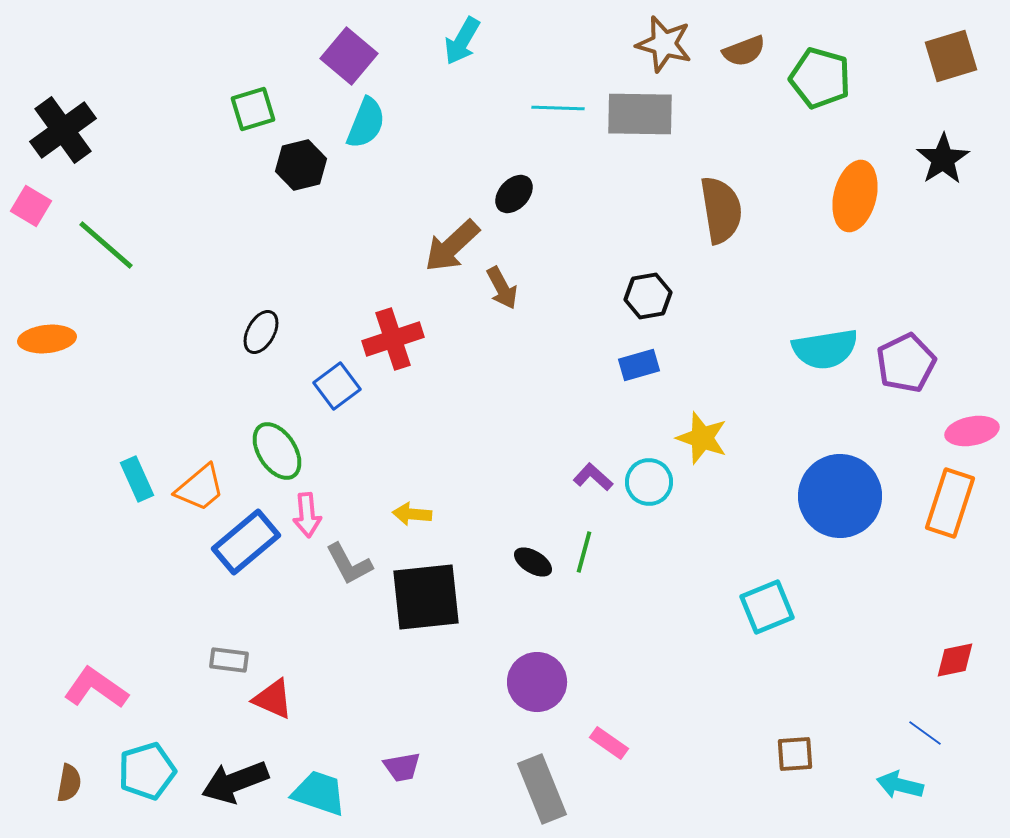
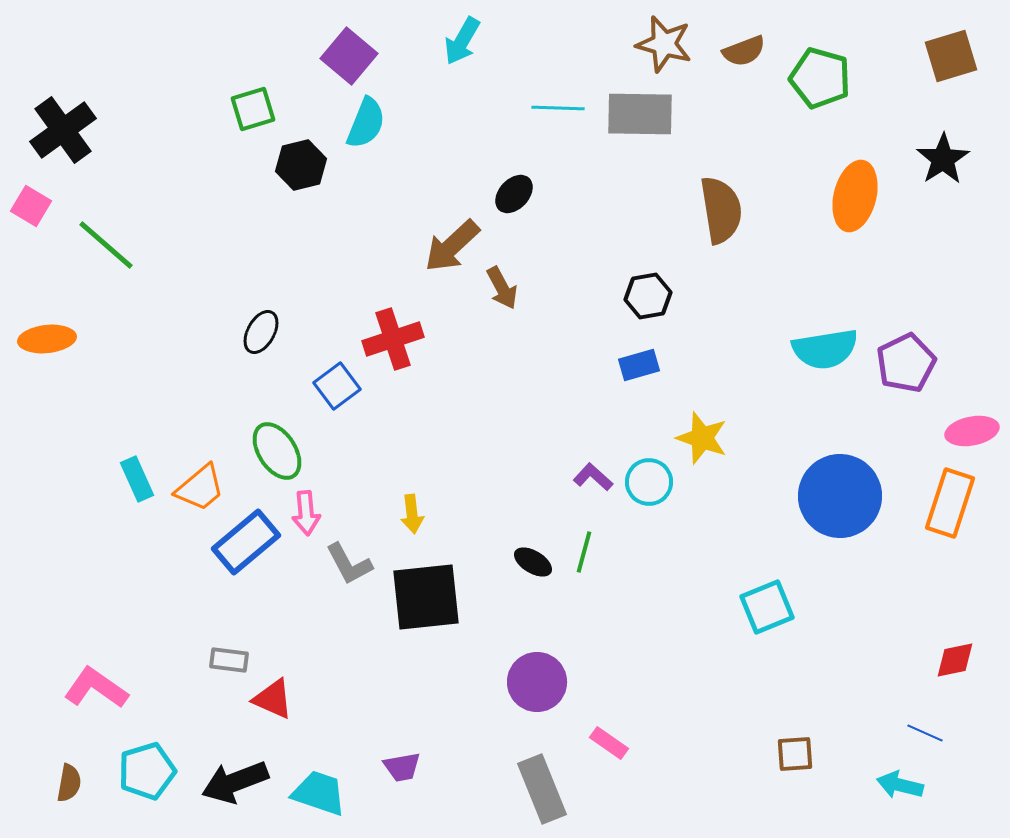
yellow arrow at (412, 514): rotated 102 degrees counterclockwise
pink arrow at (307, 515): moved 1 px left, 2 px up
blue line at (925, 733): rotated 12 degrees counterclockwise
